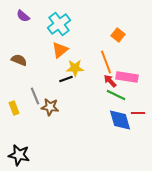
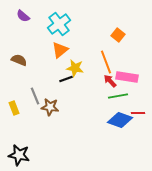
yellow star: rotated 12 degrees clockwise
green line: moved 2 px right, 1 px down; rotated 36 degrees counterclockwise
blue diamond: rotated 55 degrees counterclockwise
